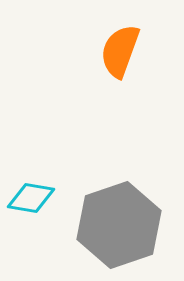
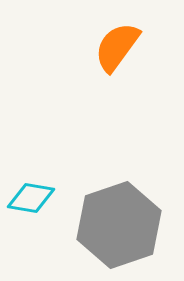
orange semicircle: moved 3 px left, 4 px up; rotated 16 degrees clockwise
